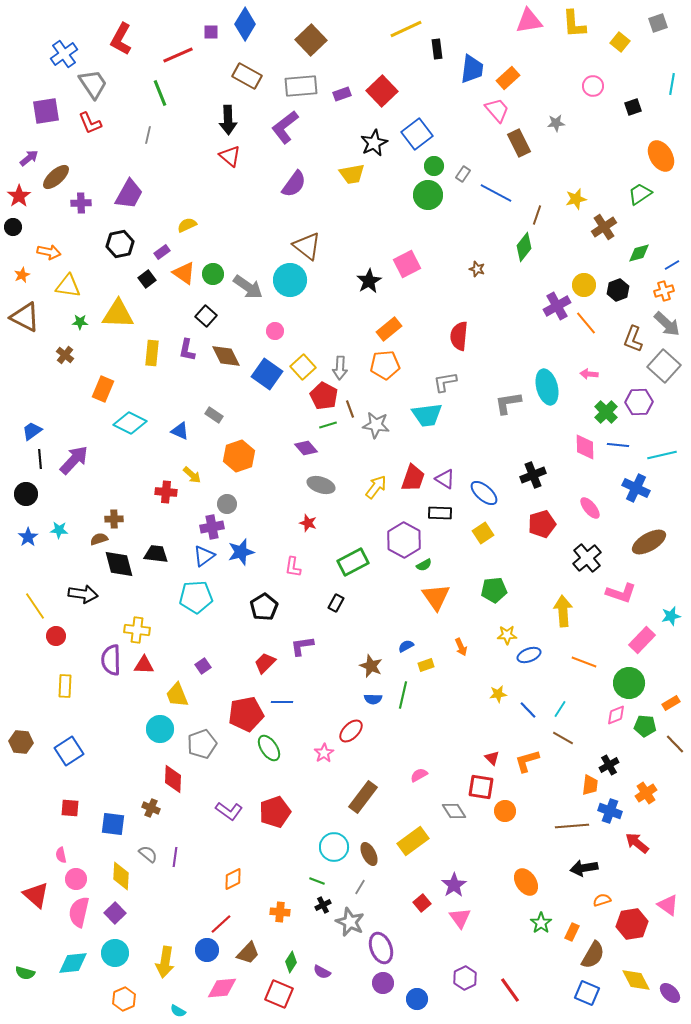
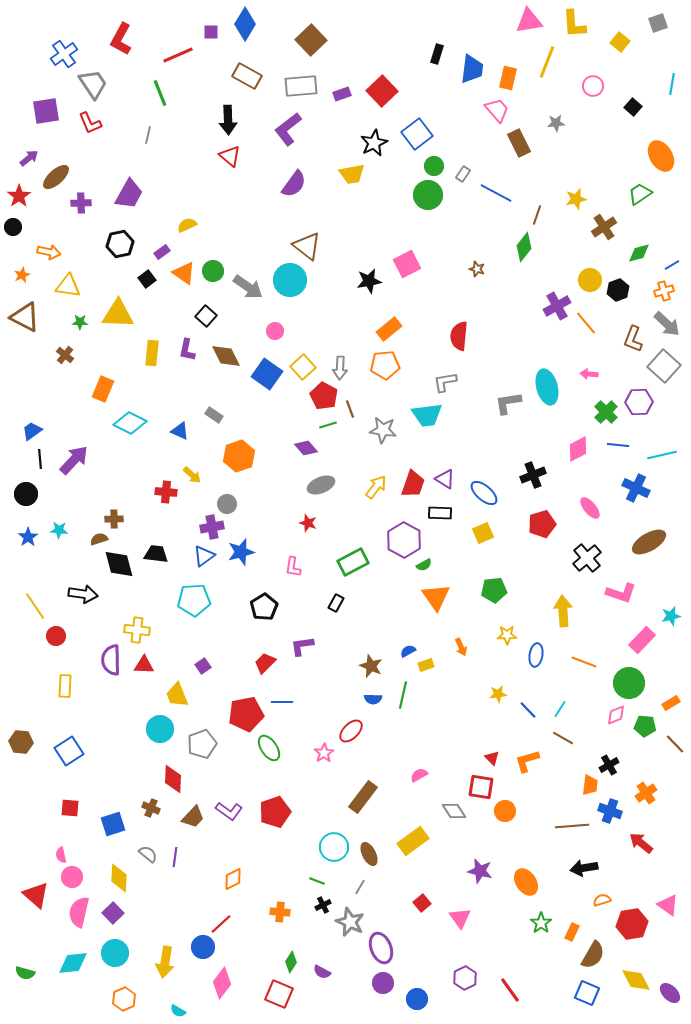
yellow line at (406, 29): moved 141 px right, 33 px down; rotated 44 degrees counterclockwise
black rectangle at (437, 49): moved 5 px down; rotated 24 degrees clockwise
orange rectangle at (508, 78): rotated 35 degrees counterclockwise
black square at (633, 107): rotated 30 degrees counterclockwise
purple L-shape at (285, 127): moved 3 px right, 2 px down
green circle at (213, 274): moved 3 px up
black star at (369, 281): rotated 20 degrees clockwise
yellow circle at (584, 285): moved 6 px right, 5 px up
gray star at (376, 425): moved 7 px right, 5 px down
pink diamond at (585, 447): moved 7 px left, 2 px down; rotated 64 degrees clockwise
red trapezoid at (413, 478): moved 6 px down
gray ellipse at (321, 485): rotated 40 degrees counterclockwise
yellow square at (483, 533): rotated 10 degrees clockwise
cyan pentagon at (196, 597): moved 2 px left, 3 px down
blue semicircle at (406, 646): moved 2 px right, 5 px down
blue ellipse at (529, 655): moved 7 px right; rotated 60 degrees counterclockwise
blue square at (113, 824): rotated 25 degrees counterclockwise
red arrow at (637, 843): moved 4 px right
yellow diamond at (121, 876): moved 2 px left, 2 px down
pink circle at (76, 879): moved 4 px left, 2 px up
purple star at (454, 885): moved 26 px right, 14 px up; rotated 25 degrees counterclockwise
purple square at (115, 913): moved 2 px left
blue circle at (207, 950): moved 4 px left, 3 px up
brown trapezoid at (248, 953): moved 55 px left, 136 px up
pink diamond at (222, 988): moved 5 px up; rotated 48 degrees counterclockwise
